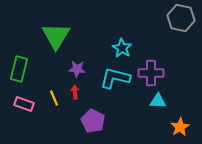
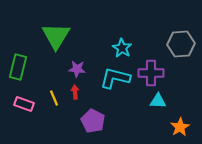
gray hexagon: moved 26 px down; rotated 16 degrees counterclockwise
green rectangle: moved 1 px left, 2 px up
